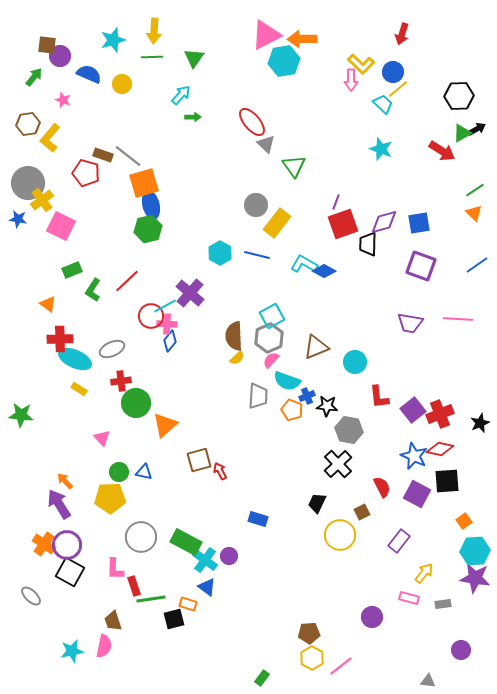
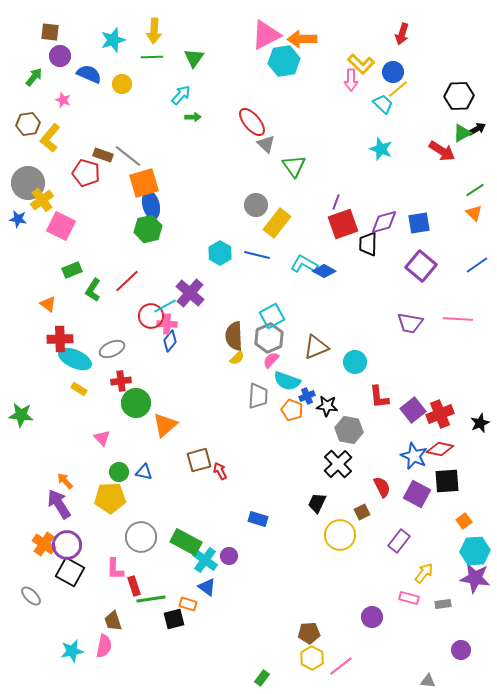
brown square at (47, 45): moved 3 px right, 13 px up
purple square at (421, 266): rotated 20 degrees clockwise
